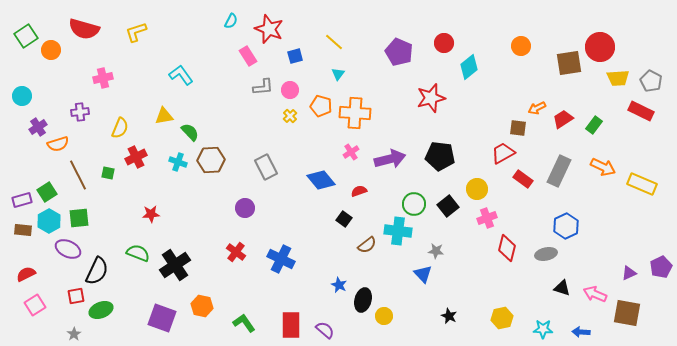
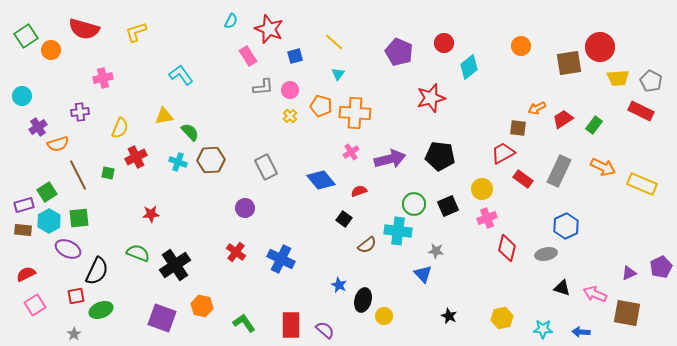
yellow circle at (477, 189): moved 5 px right
purple rectangle at (22, 200): moved 2 px right, 5 px down
black square at (448, 206): rotated 15 degrees clockwise
